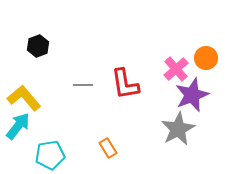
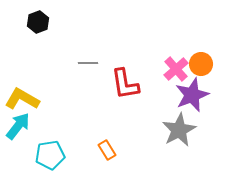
black hexagon: moved 24 px up
orange circle: moved 5 px left, 6 px down
gray line: moved 5 px right, 22 px up
yellow L-shape: moved 2 px left, 1 px down; rotated 20 degrees counterclockwise
gray star: moved 1 px right, 1 px down
orange rectangle: moved 1 px left, 2 px down
